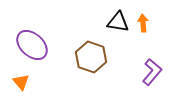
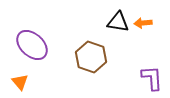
orange arrow: rotated 90 degrees counterclockwise
purple L-shape: moved 6 px down; rotated 44 degrees counterclockwise
orange triangle: moved 1 px left
